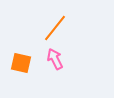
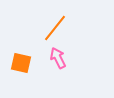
pink arrow: moved 3 px right, 1 px up
